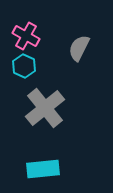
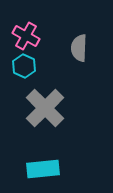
gray semicircle: rotated 24 degrees counterclockwise
gray cross: rotated 6 degrees counterclockwise
